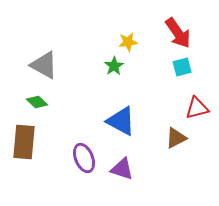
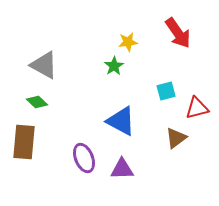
cyan square: moved 16 px left, 24 px down
brown triangle: rotated 10 degrees counterclockwise
purple triangle: rotated 20 degrees counterclockwise
